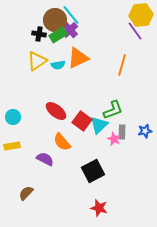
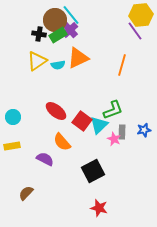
blue star: moved 1 px left, 1 px up
